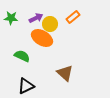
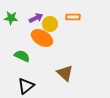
orange rectangle: rotated 40 degrees clockwise
black triangle: rotated 12 degrees counterclockwise
